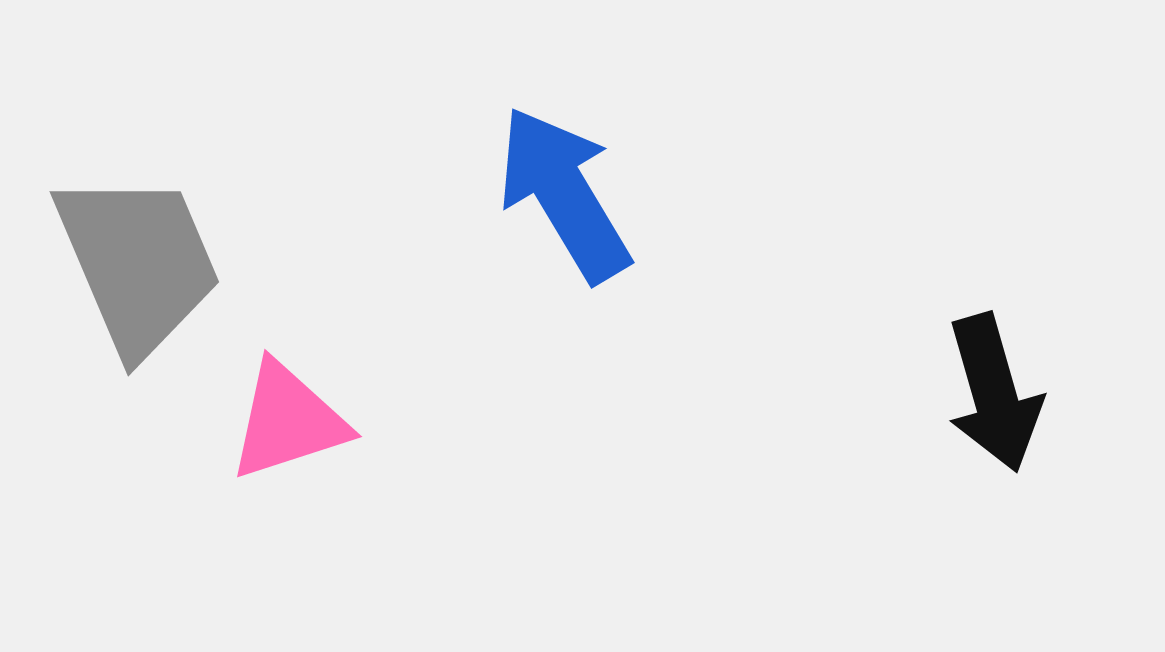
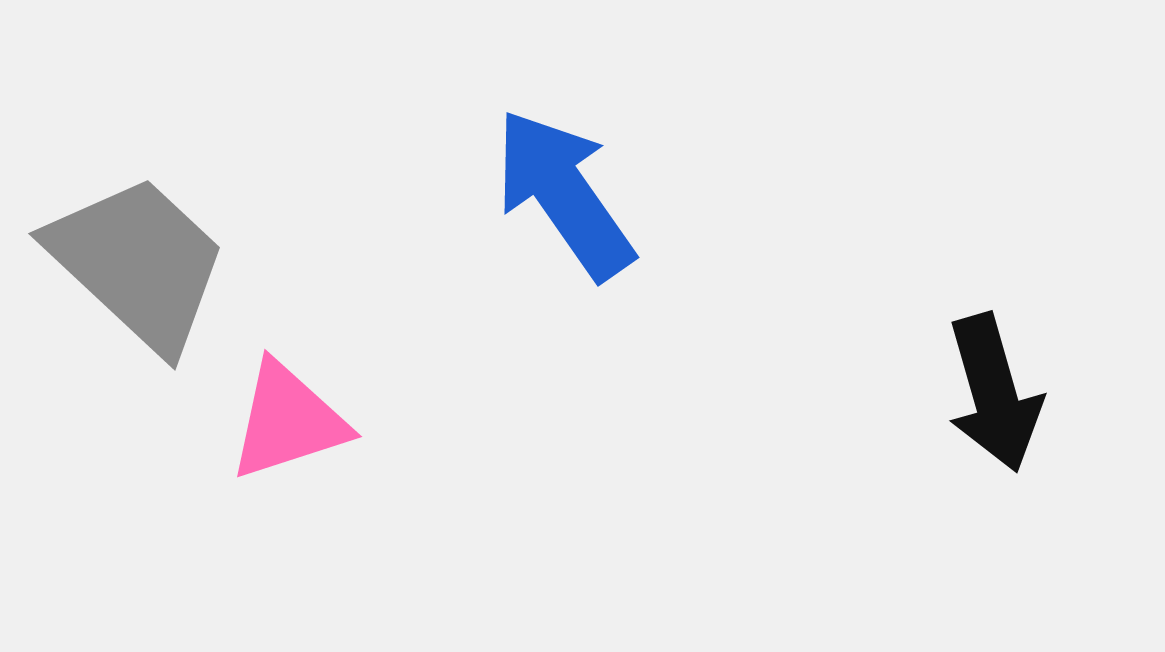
blue arrow: rotated 4 degrees counterclockwise
gray trapezoid: rotated 24 degrees counterclockwise
